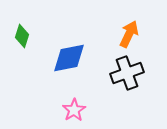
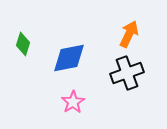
green diamond: moved 1 px right, 8 px down
pink star: moved 1 px left, 8 px up
